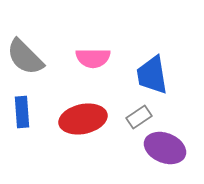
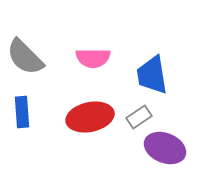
red ellipse: moved 7 px right, 2 px up
